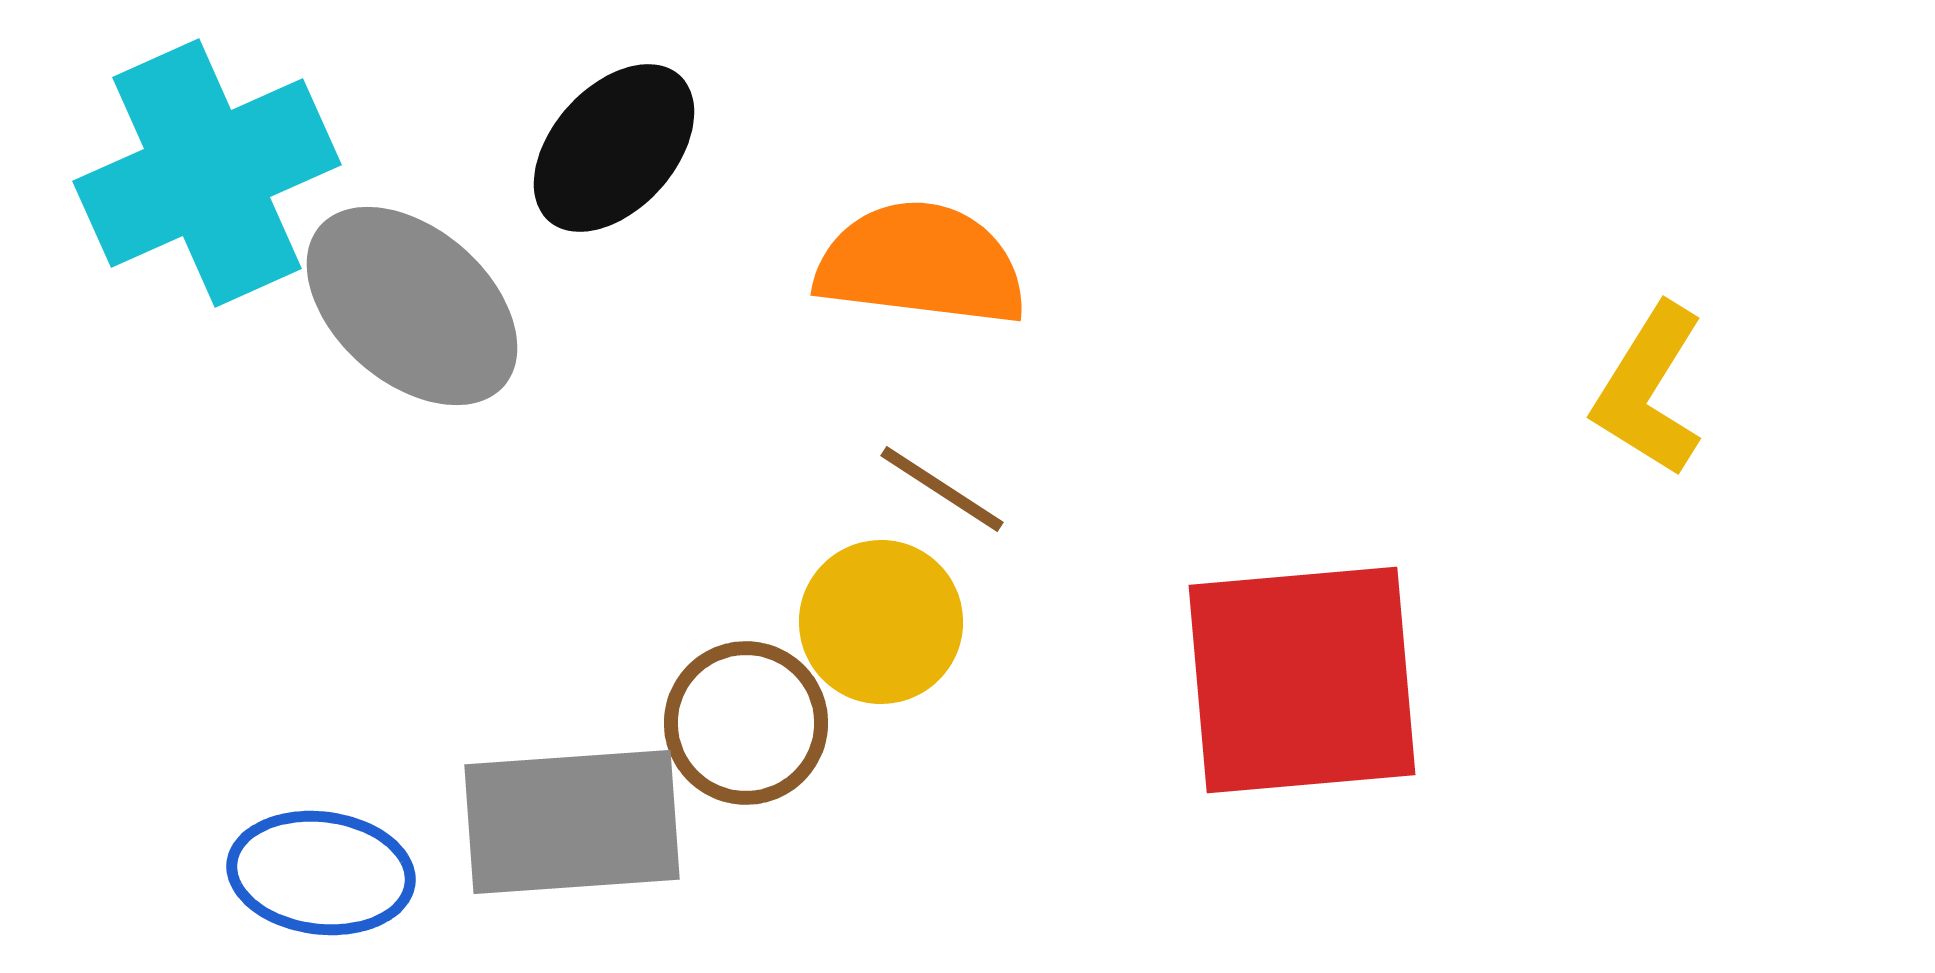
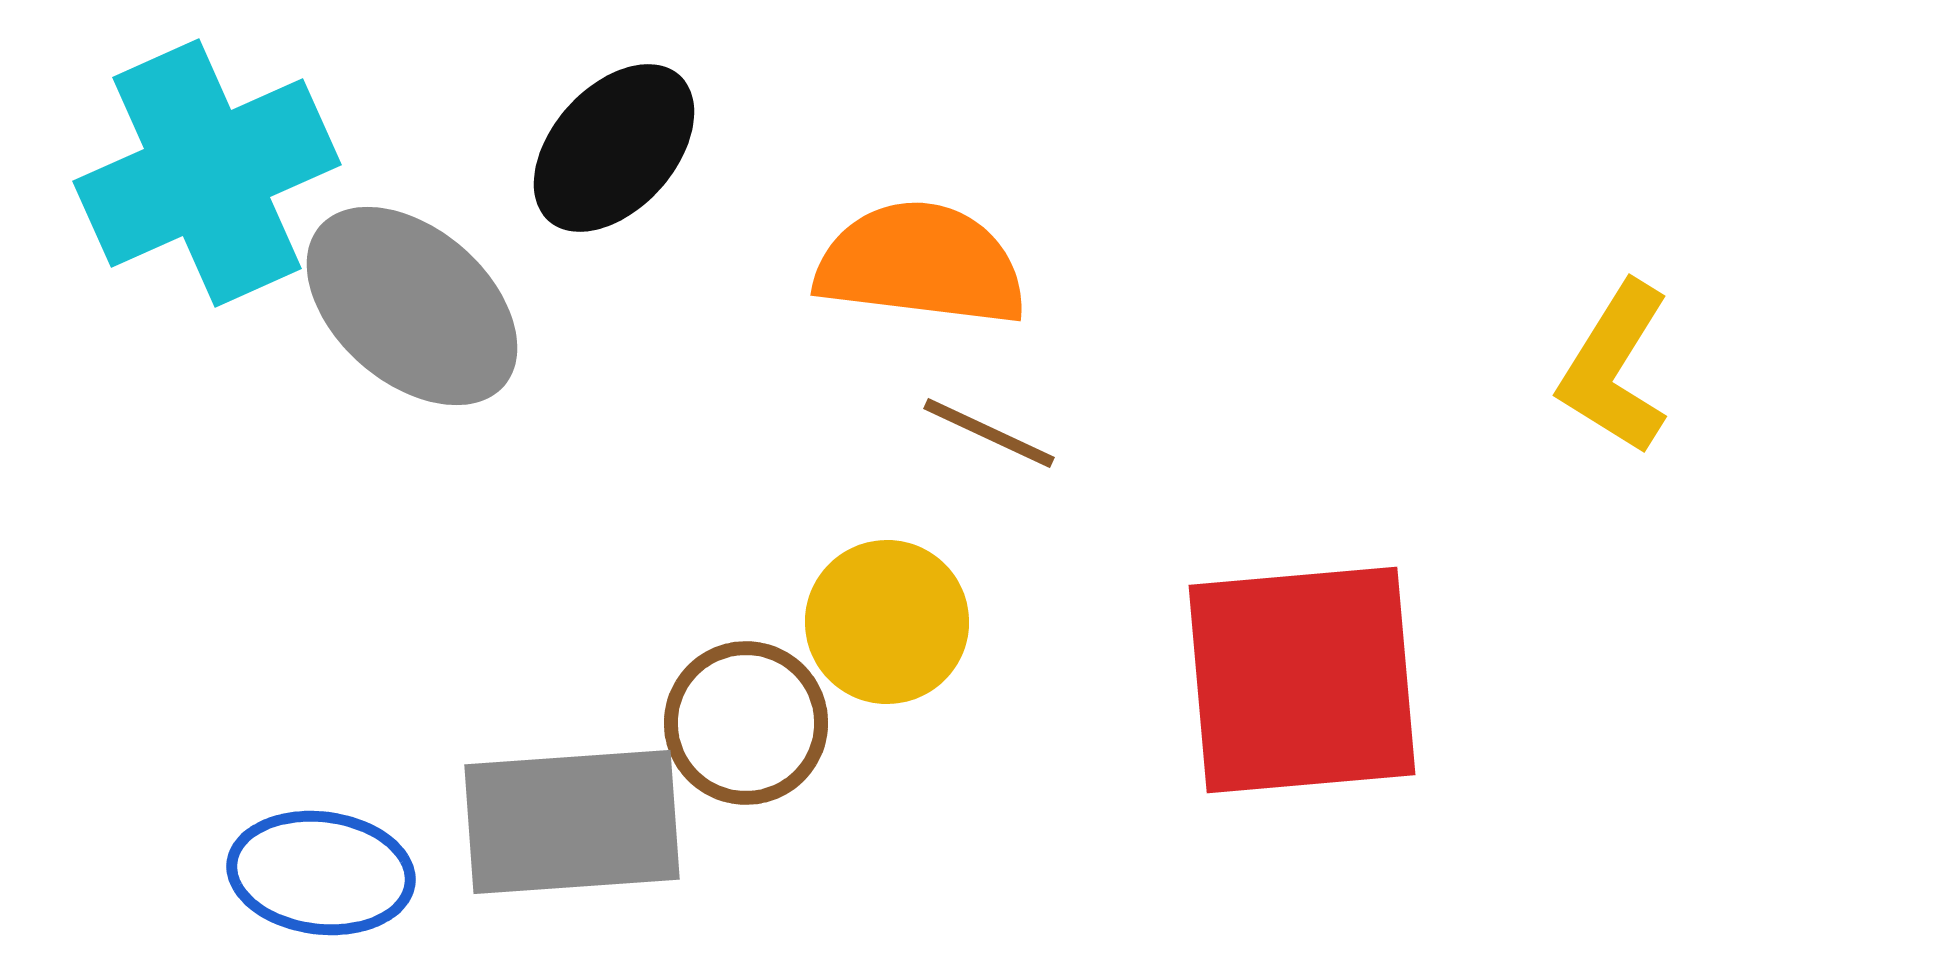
yellow L-shape: moved 34 px left, 22 px up
brown line: moved 47 px right, 56 px up; rotated 8 degrees counterclockwise
yellow circle: moved 6 px right
